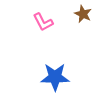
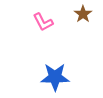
brown star: rotated 12 degrees clockwise
